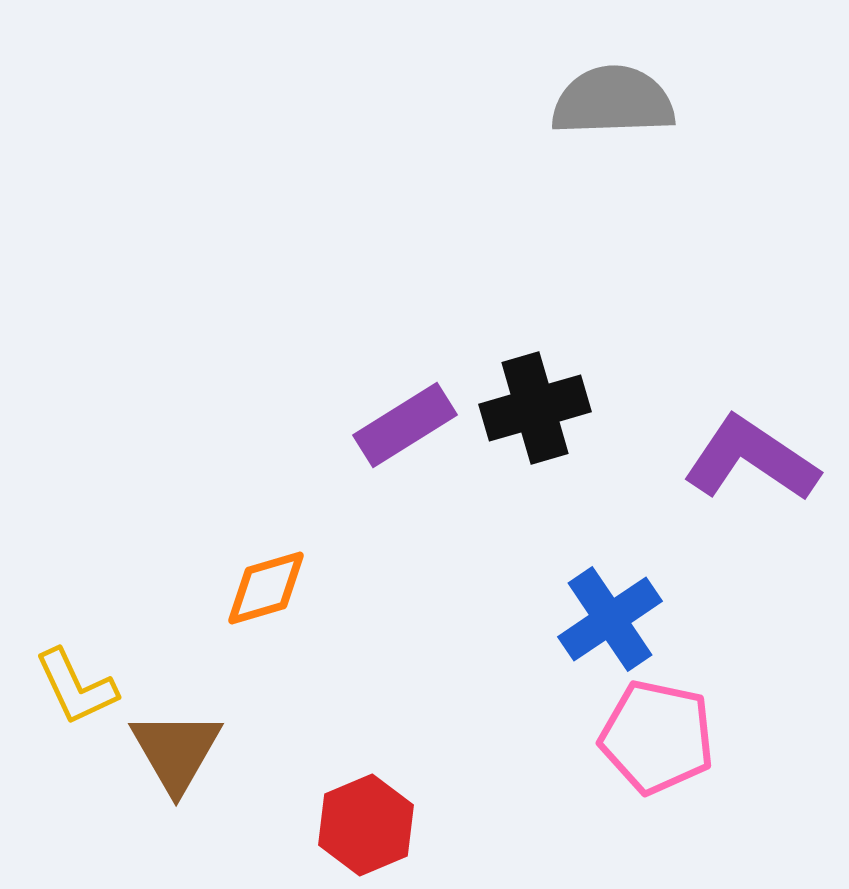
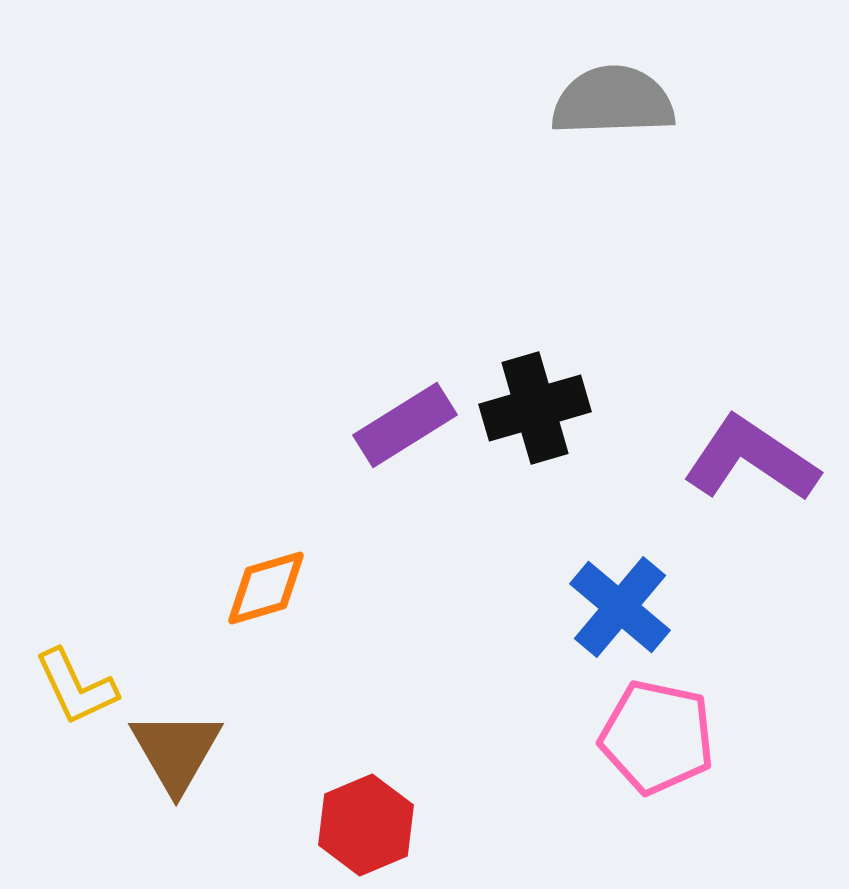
blue cross: moved 10 px right, 12 px up; rotated 16 degrees counterclockwise
